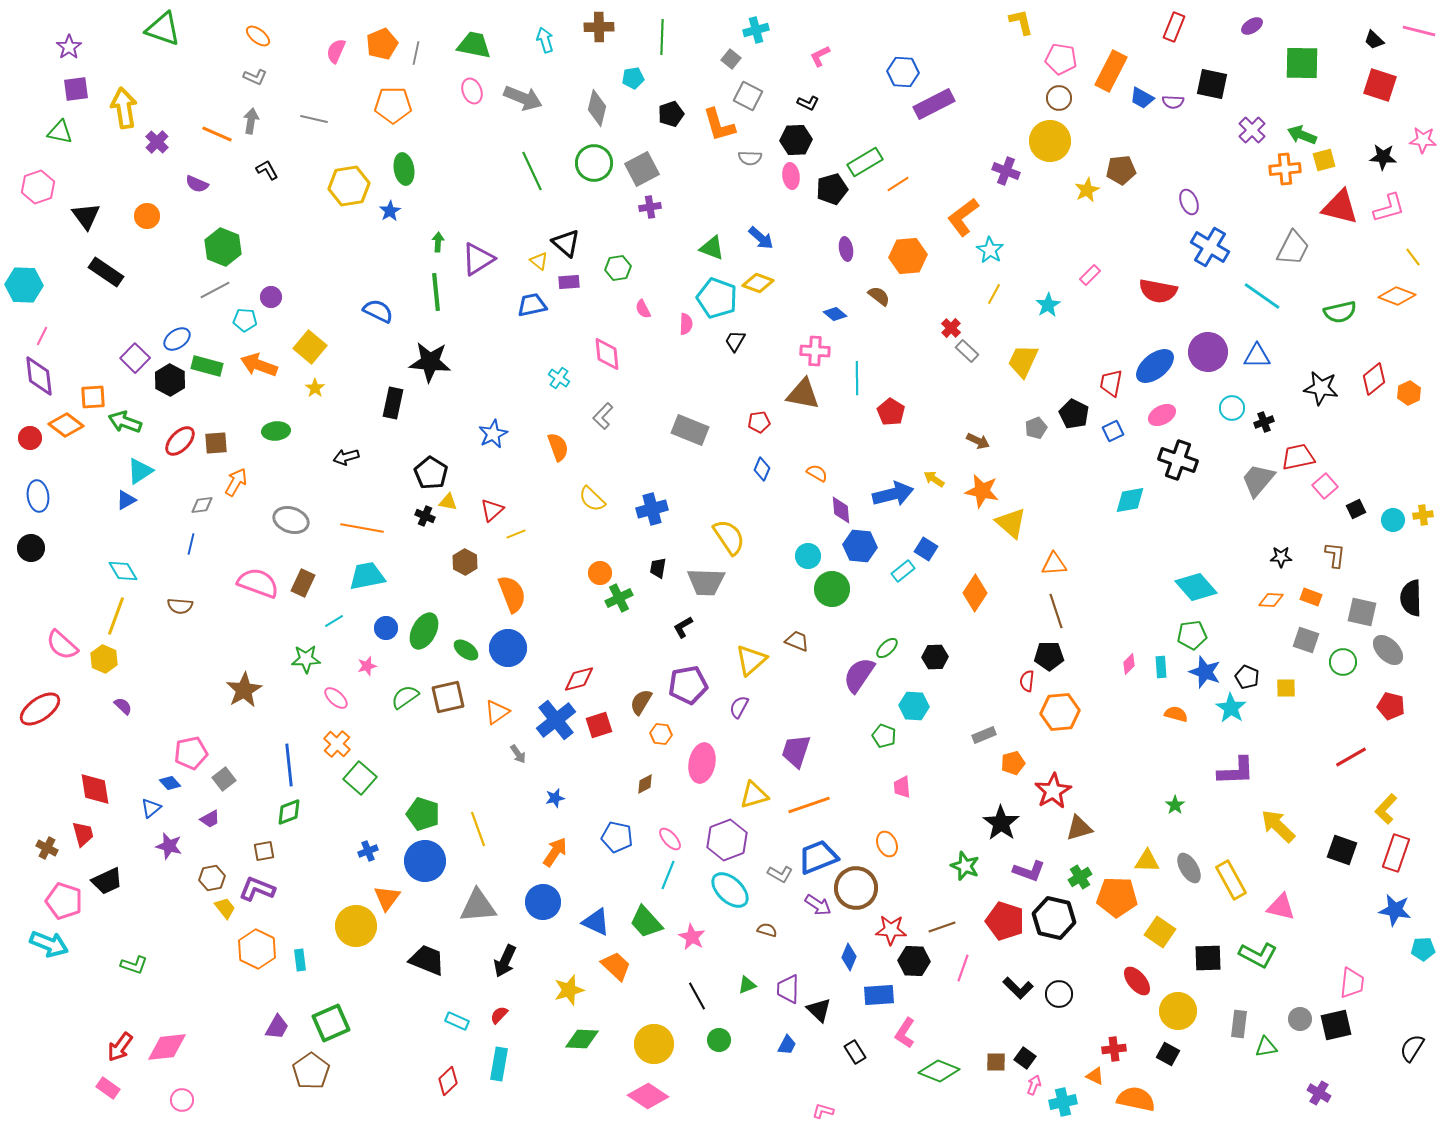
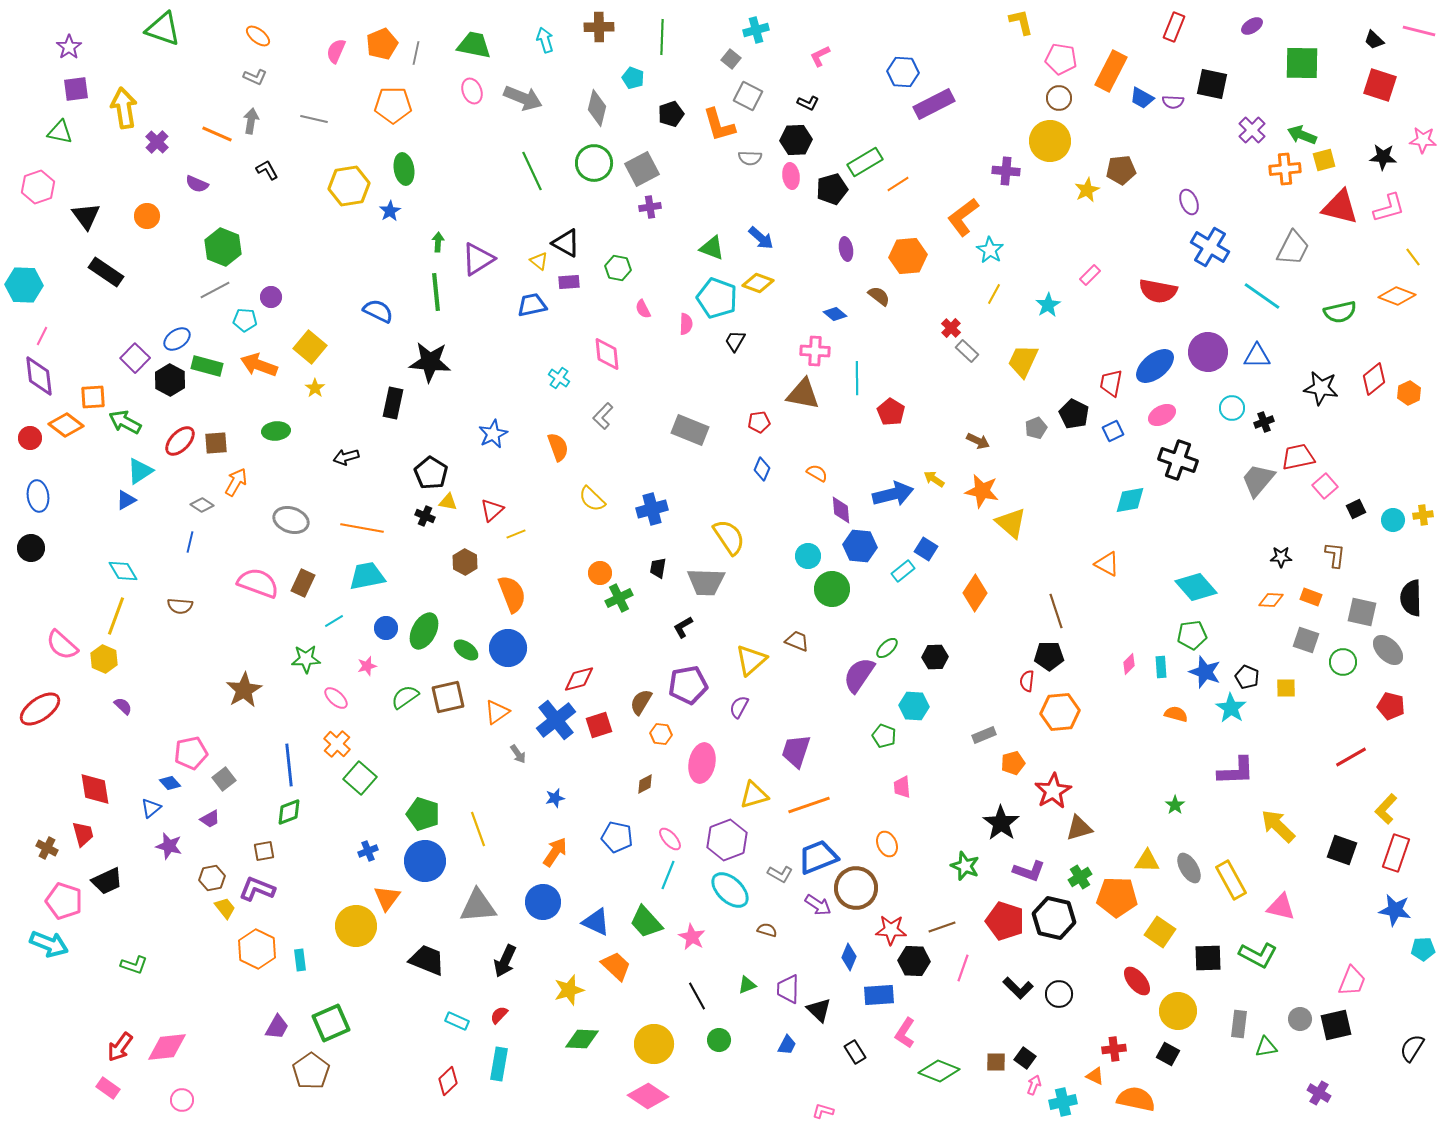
cyan pentagon at (633, 78): rotated 30 degrees clockwise
purple cross at (1006, 171): rotated 16 degrees counterclockwise
black triangle at (566, 243): rotated 12 degrees counterclockwise
green hexagon at (618, 268): rotated 20 degrees clockwise
green arrow at (125, 422): rotated 8 degrees clockwise
gray diamond at (202, 505): rotated 40 degrees clockwise
blue line at (191, 544): moved 1 px left, 2 px up
orange triangle at (1054, 564): moved 53 px right; rotated 32 degrees clockwise
pink trapezoid at (1352, 983): moved 2 px up; rotated 16 degrees clockwise
